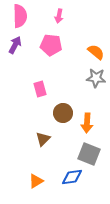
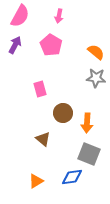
pink semicircle: rotated 30 degrees clockwise
pink pentagon: rotated 25 degrees clockwise
brown triangle: rotated 35 degrees counterclockwise
